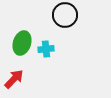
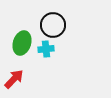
black circle: moved 12 px left, 10 px down
